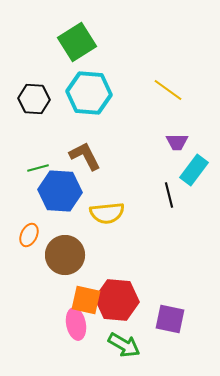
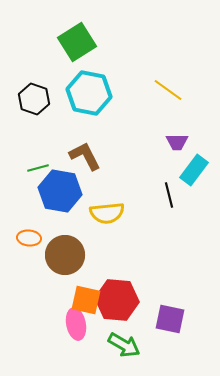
cyan hexagon: rotated 6 degrees clockwise
black hexagon: rotated 16 degrees clockwise
blue hexagon: rotated 6 degrees clockwise
orange ellipse: moved 3 px down; rotated 70 degrees clockwise
